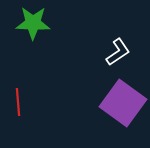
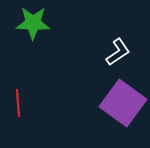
red line: moved 1 px down
